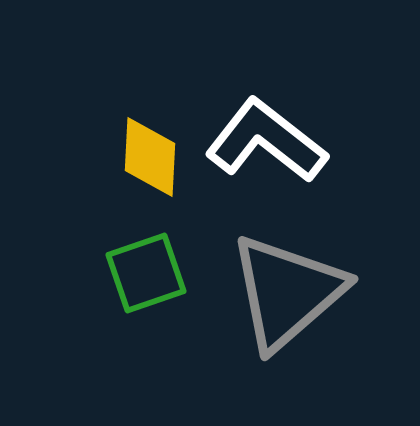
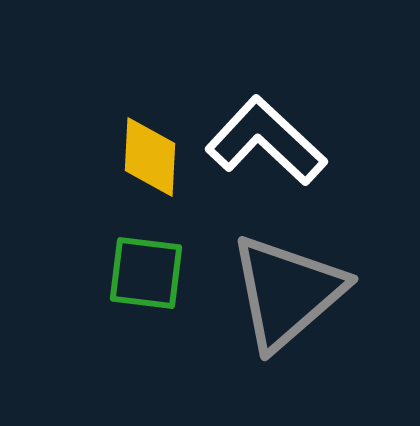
white L-shape: rotated 5 degrees clockwise
green square: rotated 26 degrees clockwise
